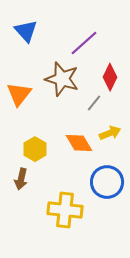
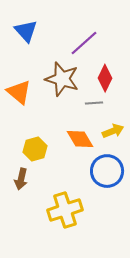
red diamond: moved 5 px left, 1 px down
orange triangle: moved 2 px up; rotated 28 degrees counterclockwise
gray line: rotated 48 degrees clockwise
yellow arrow: moved 3 px right, 2 px up
orange diamond: moved 1 px right, 4 px up
yellow hexagon: rotated 15 degrees clockwise
blue circle: moved 11 px up
yellow cross: rotated 24 degrees counterclockwise
